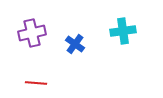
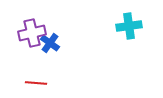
cyan cross: moved 6 px right, 5 px up
blue cross: moved 25 px left, 1 px up
